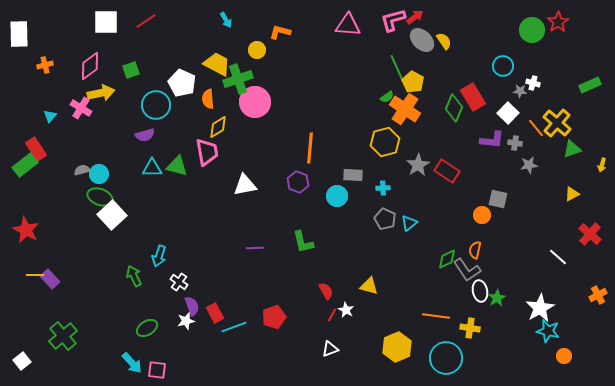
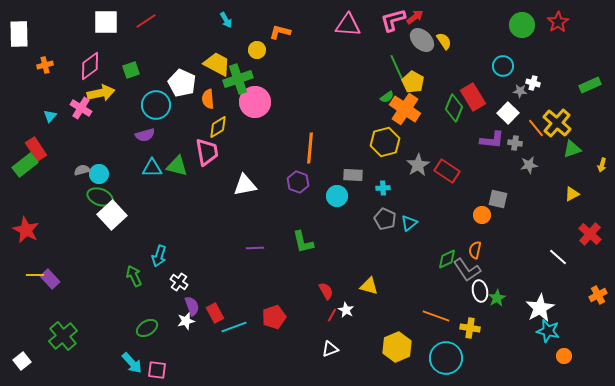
green circle at (532, 30): moved 10 px left, 5 px up
orange line at (436, 316): rotated 12 degrees clockwise
